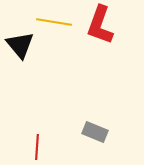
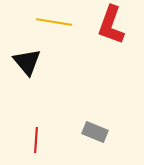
red L-shape: moved 11 px right
black triangle: moved 7 px right, 17 px down
red line: moved 1 px left, 7 px up
